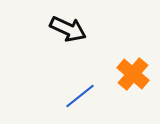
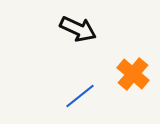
black arrow: moved 10 px right
